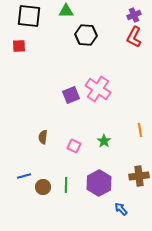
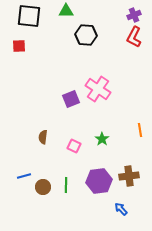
purple square: moved 4 px down
green star: moved 2 px left, 2 px up
brown cross: moved 10 px left
purple hexagon: moved 2 px up; rotated 20 degrees clockwise
